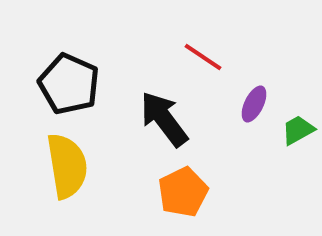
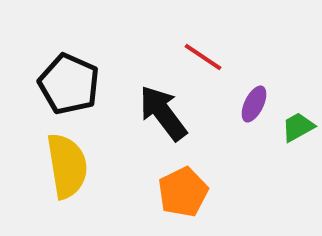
black arrow: moved 1 px left, 6 px up
green trapezoid: moved 3 px up
